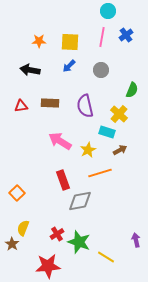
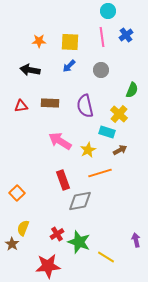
pink line: rotated 18 degrees counterclockwise
